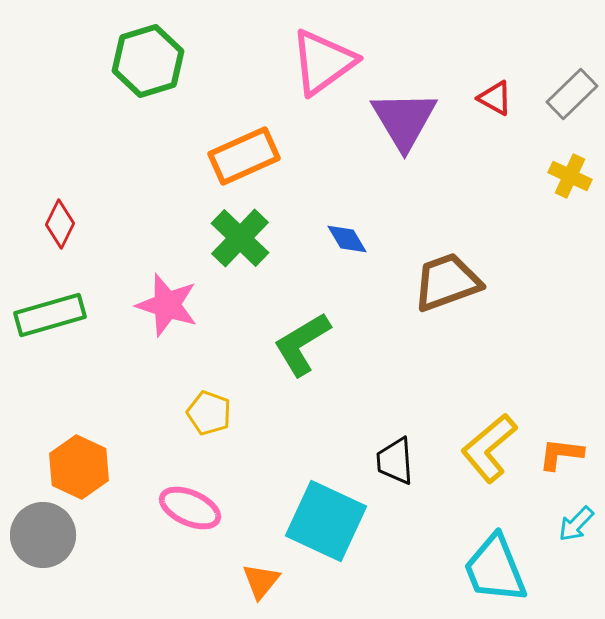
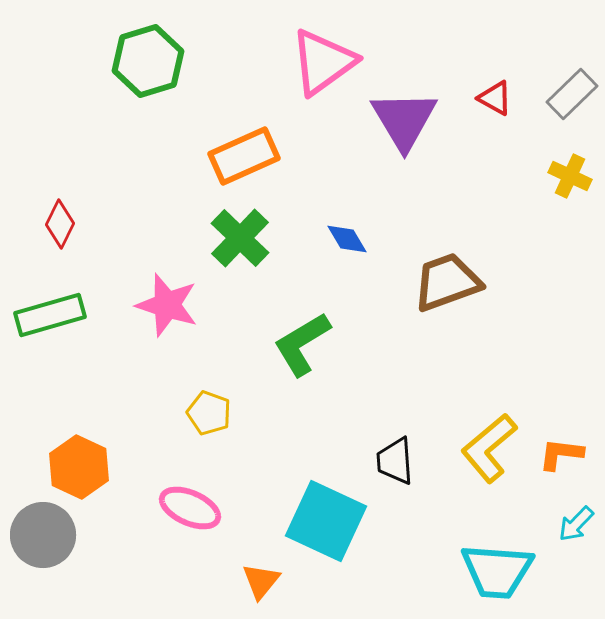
cyan trapezoid: moved 2 px right, 2 px down; rotated 64 degrees counterclockwise
